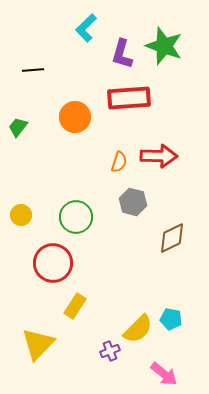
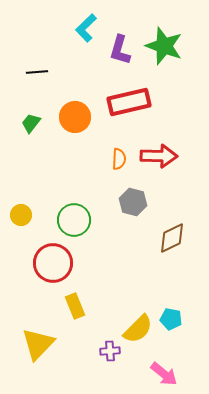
purple L-shape: moved 2 px left, 4 px up
black line: moved 4 px right, 2 px down
red rectangle: moved 4 px down; rotated 9 degrees counterclockwise
green trapezoid: moved 13 px right, 4 px up
orange semicircle: moved 3 px up; rotated 15 degrees counterclockwise
green circle: moved 2 px left, 3 px down
yellow rectangle: rotated 55 degrees counterclockwise
purple cross: rotated 18 degrees clockwise
